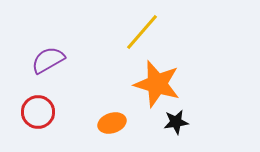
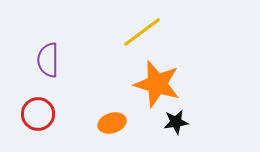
yellow line: rotated 12 degrees clockwise
purple semicircle: rotated 60 degrees counterclockwise
red circle: moved 2 px down
